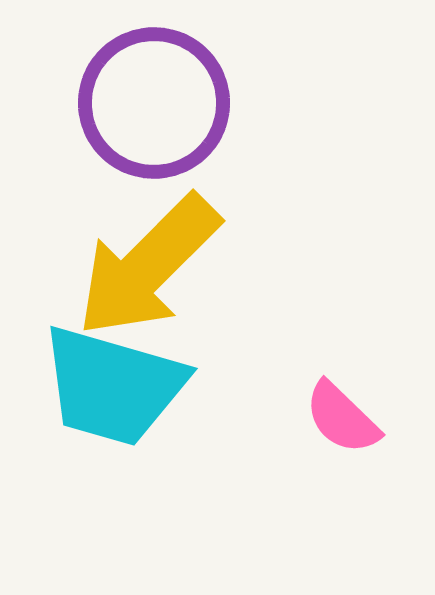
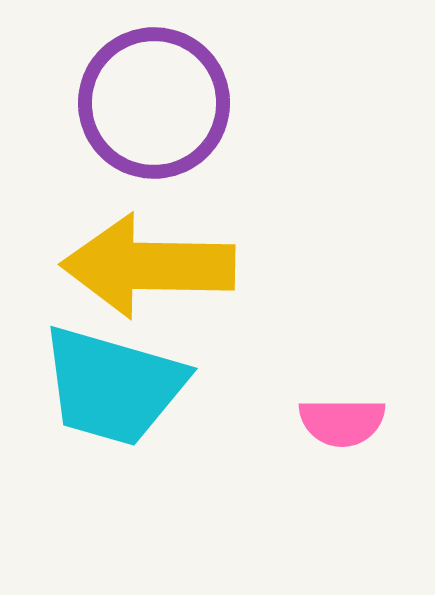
yellow arrow: rotated 46 degrees clockwise
pink semicircle: moved 4 px down; rotated 44 degrees counterclockwise
